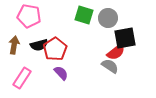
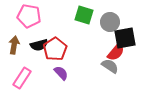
gray circle: moved 2 px right, 4 px down
red semicircle: rotated 12 degrees counterclockwise
